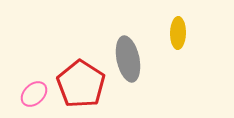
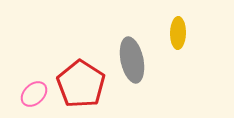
gray ellipse: moved 4 px right, 1 px down
